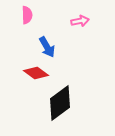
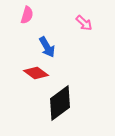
pink semicircle: rotated 18 degrees clockwise
pink arrow: moved 4 px right, 2 px down; rotated 54 degrees clockwise
